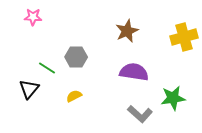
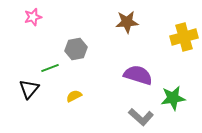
pink star: rotated 18 degrees counterclockwise
brown star: moved 9 px up; rotated 20 degrees clockwise
gray hexagon: moved 8 px up; rotated 10 degrees counterclockwise
green line: moved 3 px right; rotated 54 degrees counterclockwise
purple semicircle: moved 4 px right, 3 px down; rotated 8 degrees clockwise
gray L-shape: moved 1 px right, 3 px down
